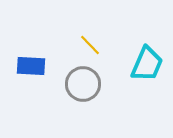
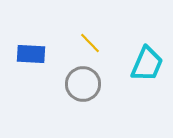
yellow line: moved 2 px up
blue rectangle: moved 12 px up
